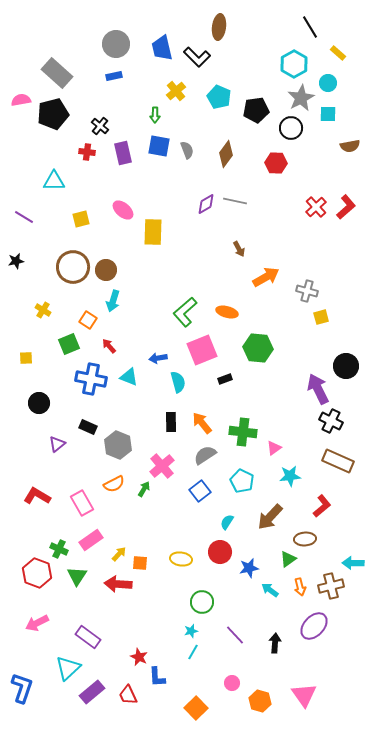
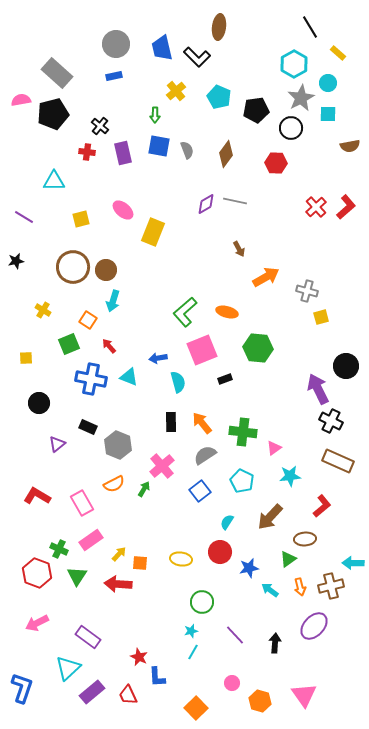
yellow rectangle at (153, 232): rotated 20 degrees clockwise
